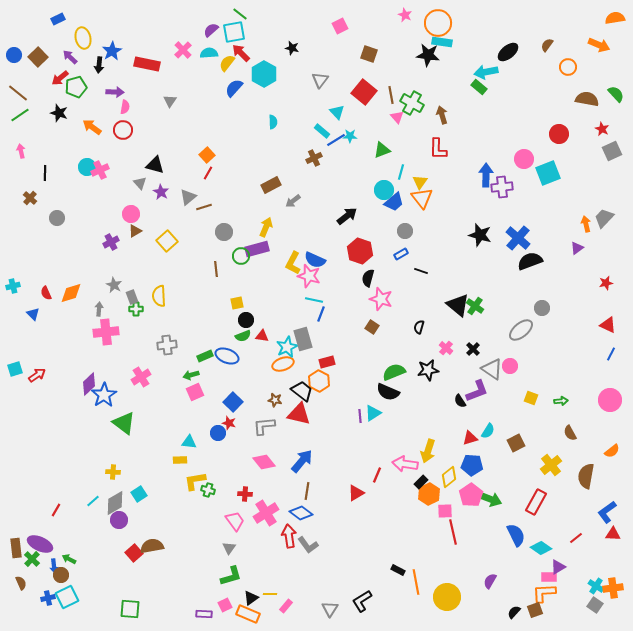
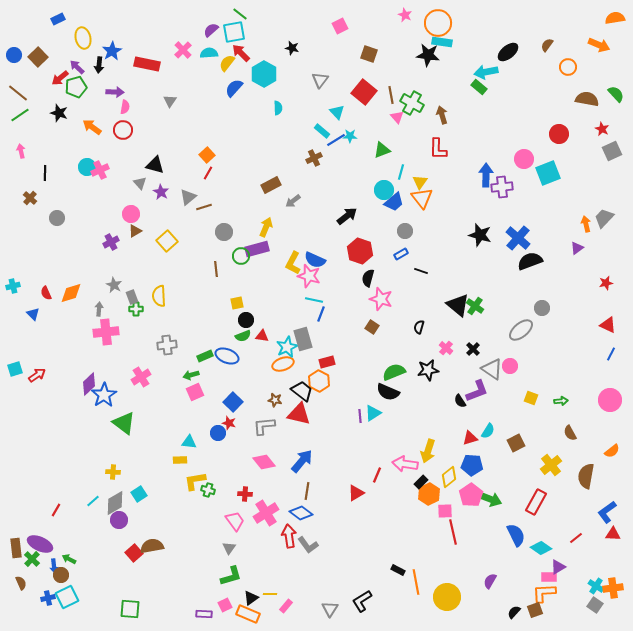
purple arrow at (70, 57): moved 7 px right, 10 px down
cyan semicircle at (273, 122): moved 5 px right, 14 px up
